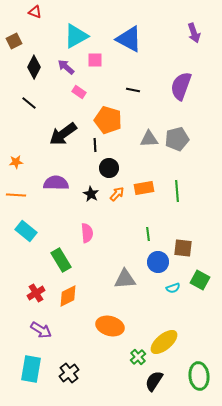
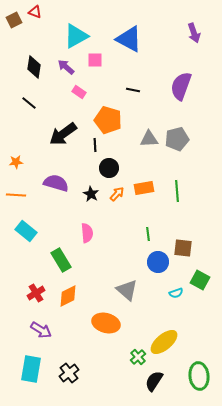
brown square at (14, 41): moved 21 px up
black diamond at (34, 67): rotated 20 degrees counterclockwise
purple semicircle at (56, 183): rotated 15 degrees clockwise
gray triangle at (125, 279): moved 2 px right, 11 px down; rotated 45 degrees clockwise
cyan semicircle at (173, 288): moved 3 px right, 5 px down
orange ellipse at (110, 326): moved 4 px left, 3 px up
